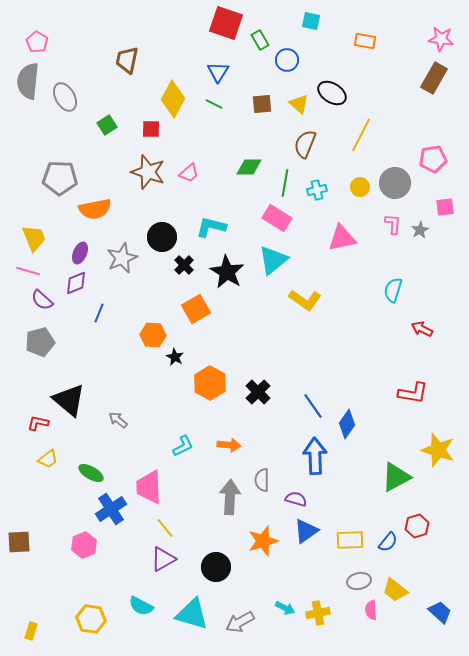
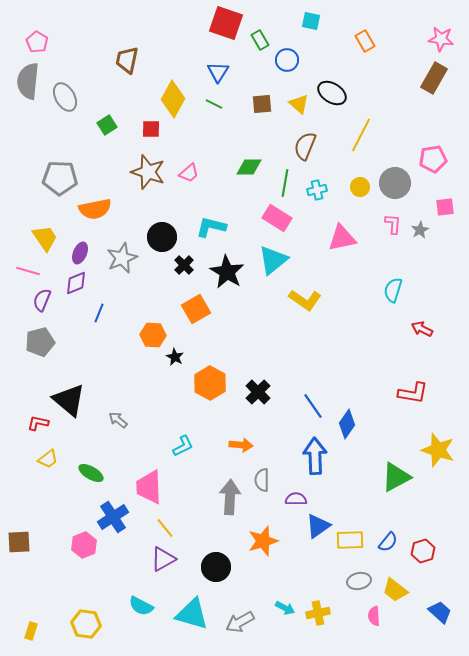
orange rectangle at (365, 41): rotated 50 degrees clockwise
brown semicircle at (305, 144): moved 2 px down
yellow trapezoid at (34, 238): moved 11 px right; rotated 12 degrees counterclockwise
purple semicircle at (42, 300): rotated 70 degrees clockwise
orange arrow at (229, 445): moved 12 px right
purple semicircle at (296, 499): rotated 15 degrees counterclockwise
blue cross at (111, 509): moved 2 px right, 8 px down
red hexagon at (417, 526): moved 6 px right, 25 px down
blue triangle at (306, 531): moved 12 px right, 5 px up
pink semicircle at (371, 610): moved 3 px right, 6 px down
yellow hexagon at (91, 619): moved 5 px left, 5 px down
